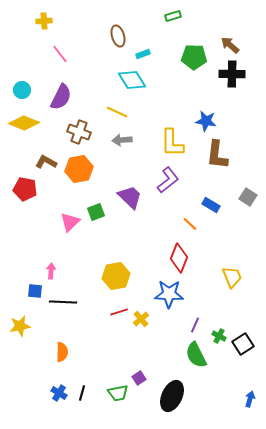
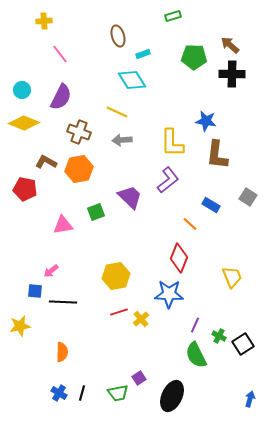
pink triangle at (70, 222): moved 7 px left, 3 px down; rotated 35 degrees clockwise
pink arrow at (51, 271): rotated 133 degrees counterclockwise
